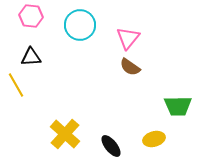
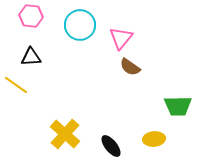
pink triangle: moved 7 px left
yellow line: rotated 25 degrees counterclockwise
yellow ellipse: rotated 10 degrees clockwise
